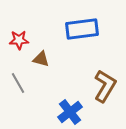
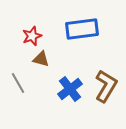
red star: moved 13 px right, 4 px up; rotated 18 degrees counterclockwise
brown L-shape: moved 1 px right
blue cross: moved 23 px up
